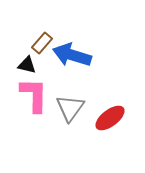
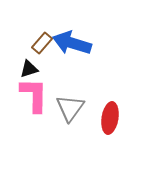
blue arrow: moved 12 px up
black triangle: moved 2 px right, 4 px down; rotated 30 degrees counterclockwise
red ellipse: rotated 44 degrees counterclockwise
